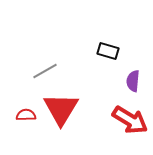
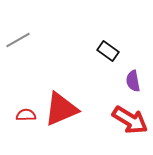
black rectangle: rotated 20 degrees clockwise
gray line: moved 27 px left, 31 px up
purple semicircle: rotated 15 degrees counterclockwise
red triangle: rotated 36 degrees clockwise
